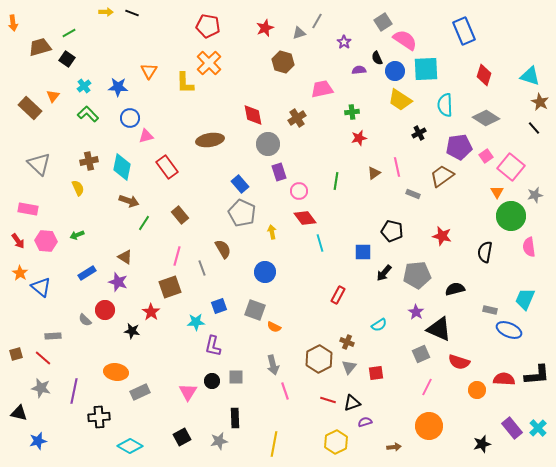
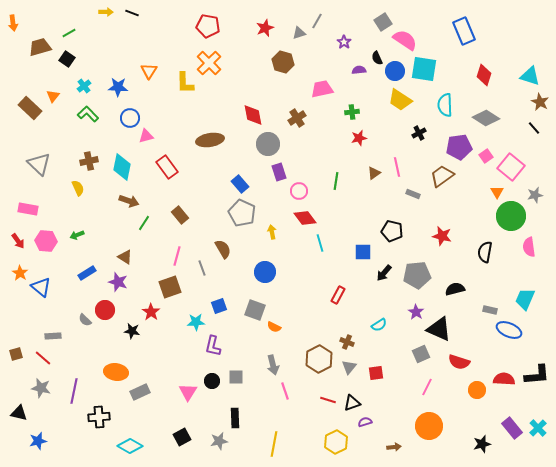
cyan square at (426, 69): moved 2 px left; rotated 12 degrees clockwise
